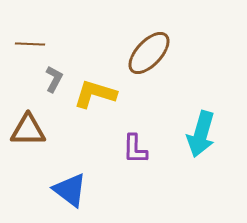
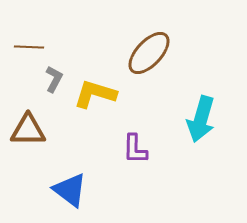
brown line: moved 1 px left, 3 px down
cyan arrow: moved 15 px up
